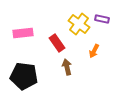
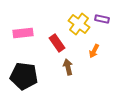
brown arrow: moved 1 px right
